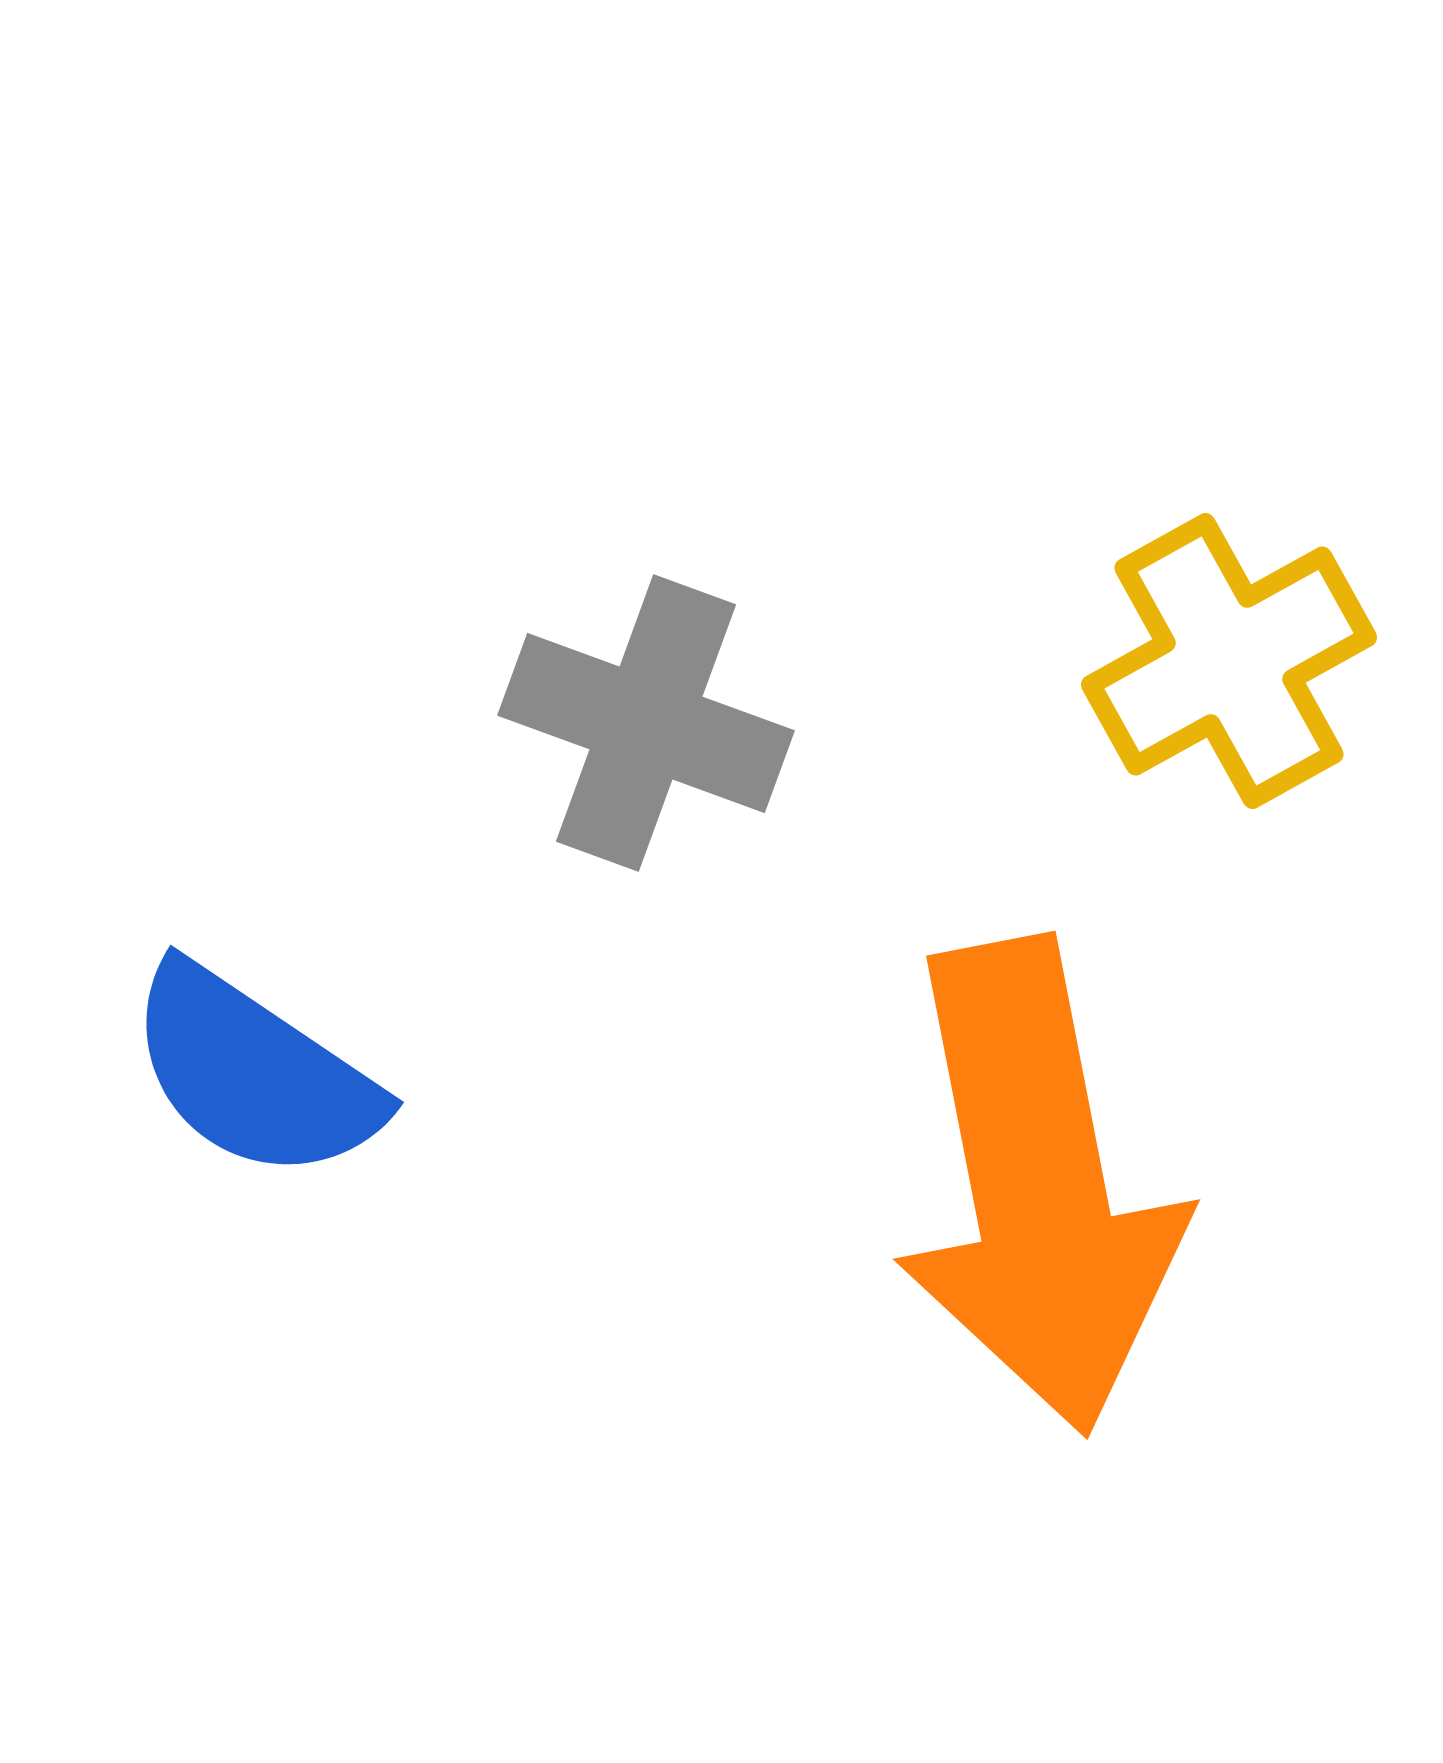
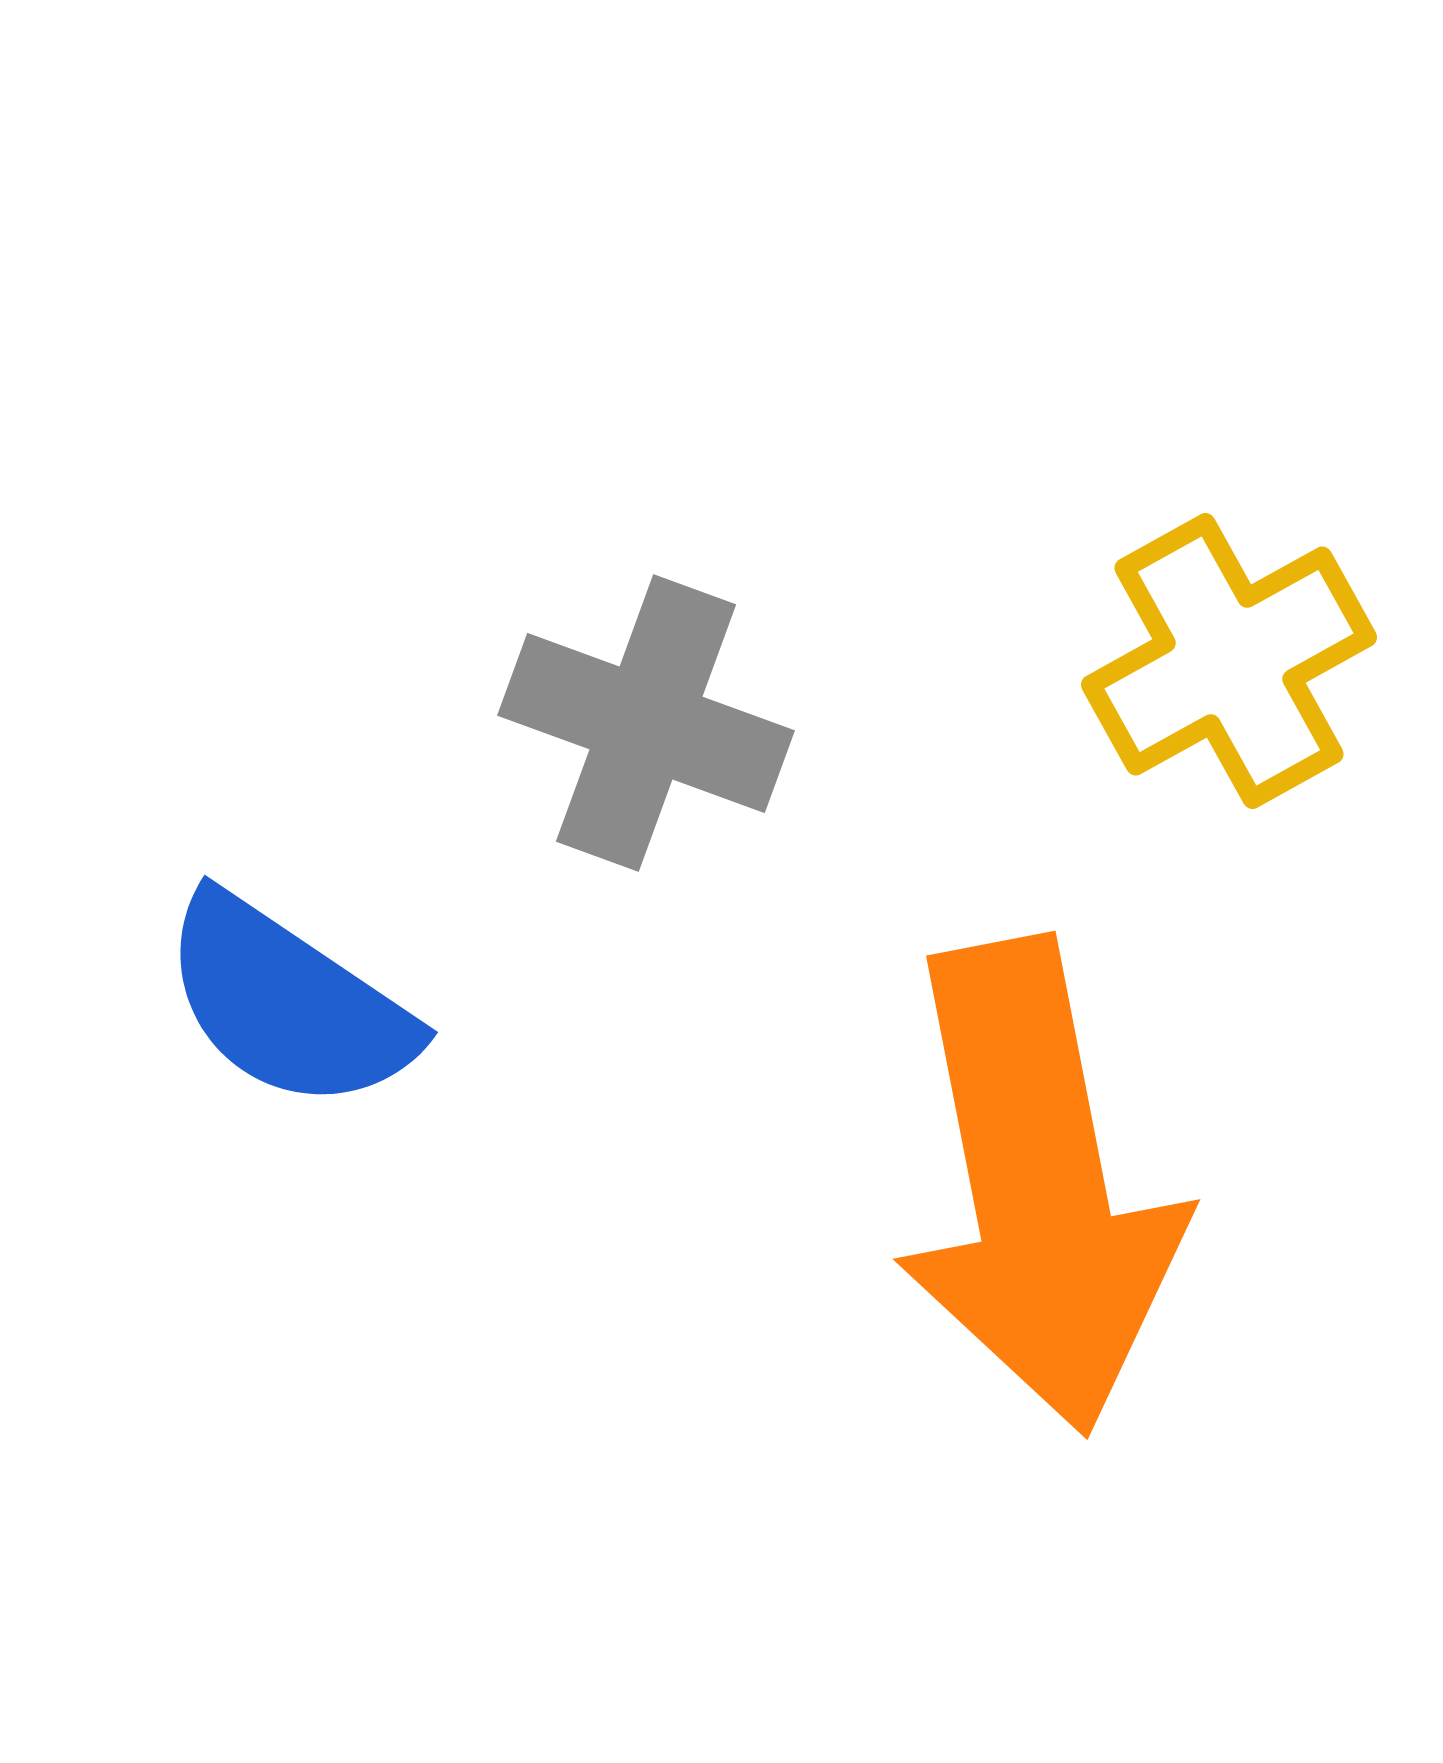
blue semicircle: moved 34 px right, 70 px up
